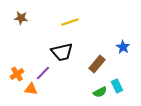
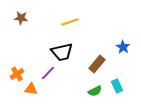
purple line: moved 5 px right
green semicircle: moved 5 px left, 1 px up
